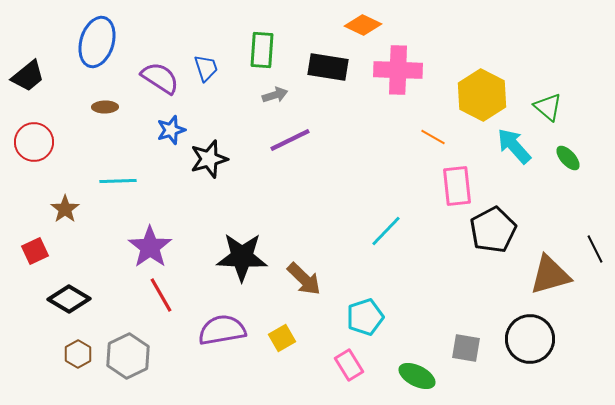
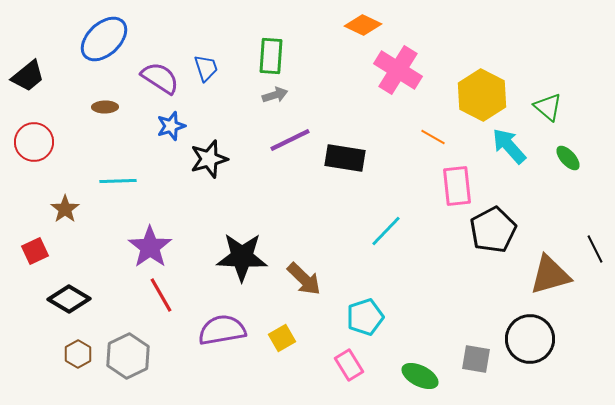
blue ellipse at (97, 42): moved 7 px right, 3 px up; rotated 30 degrees clockwise
green rectangle at (262, 50): moved 9 px right, 6 px down
black rectangle at (328, 67): moved 17 px right, 91 px down
pink cross at (398, 70): rotated 30 degrees clockwise
blue star at (171, 130): moved 4 px up
cyan arrow at (514, 146): moved 5 px left
gray square at (466, 348): moved 10 px right, 11 px down
green ellipse at (417, 376): moved 3 px right
